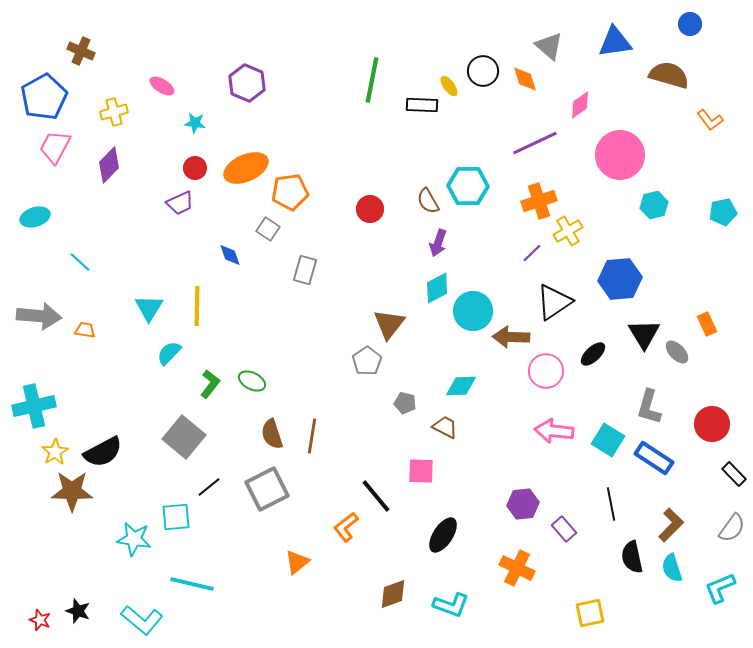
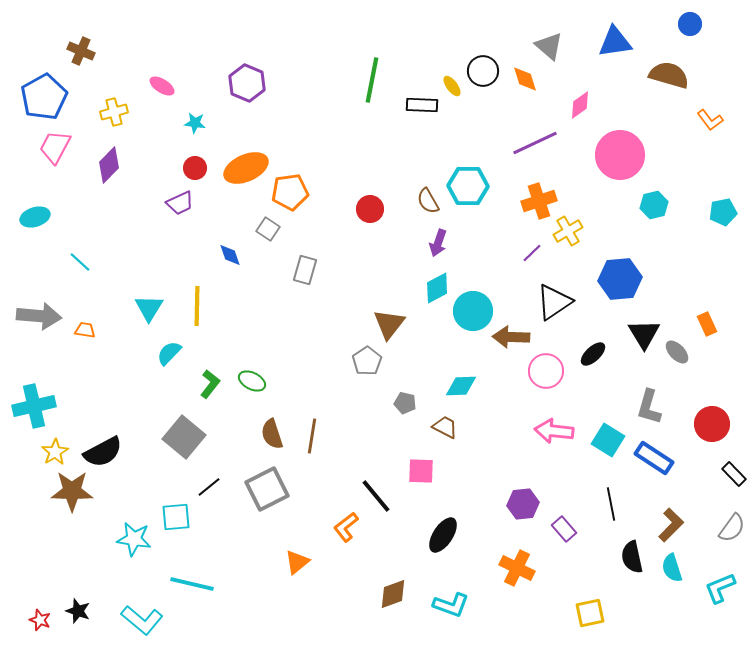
yellow ellipse at (449, 86): moved 3 px right
